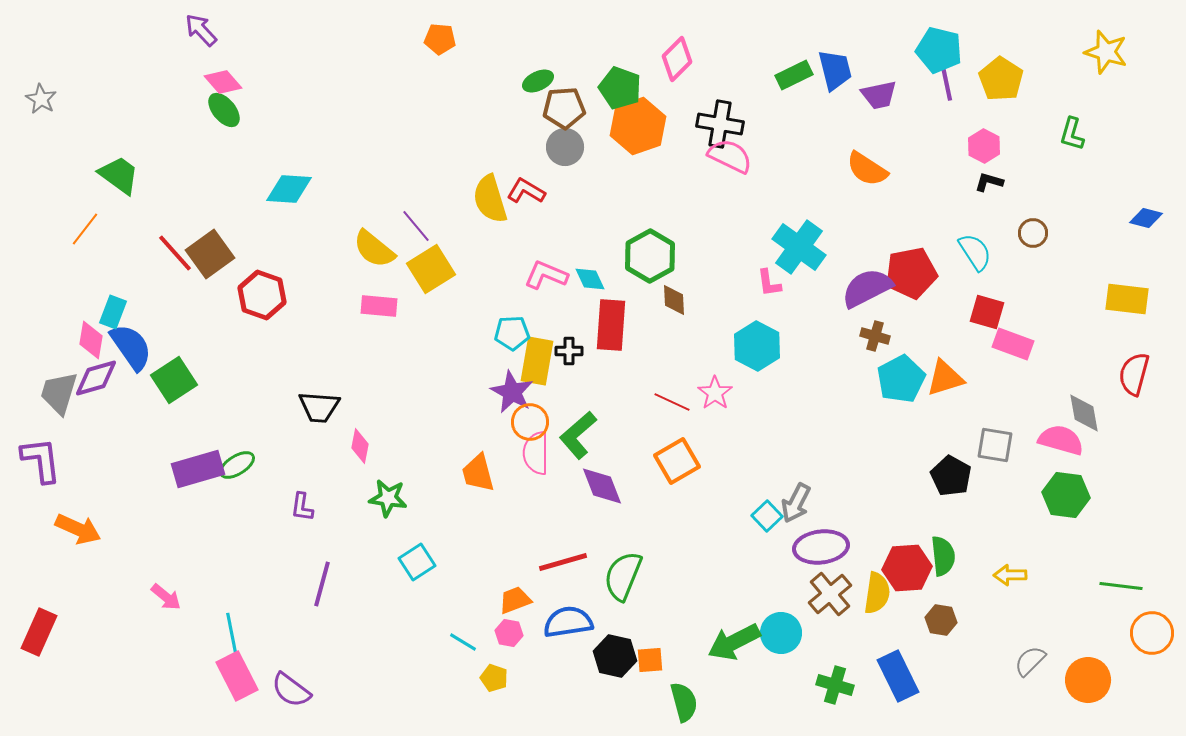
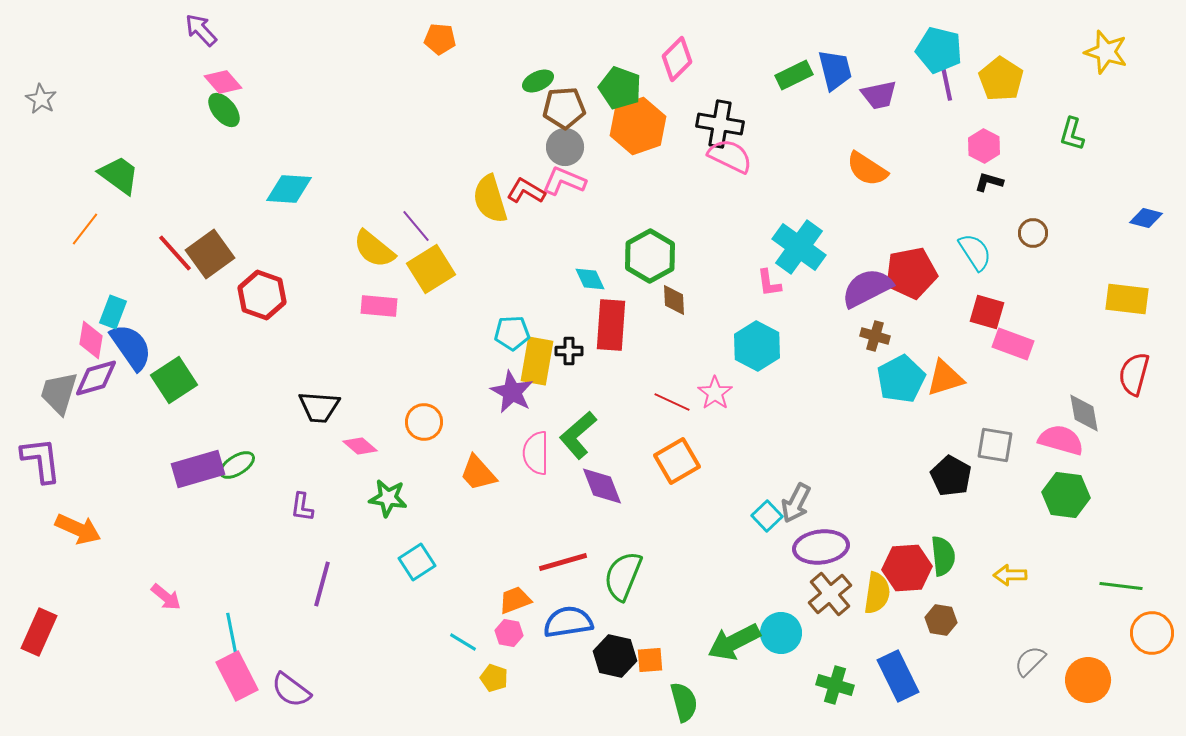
pink L-shape at (546, 275): moved 18 px right, 94 px up
orange circle at (530, 422): moved 106 px left
pink diamond at (360, 446): rotated 60 degrees counterclockwise
orange trapezoid at (478, 473): rotated 27 degrees counterclockwise
